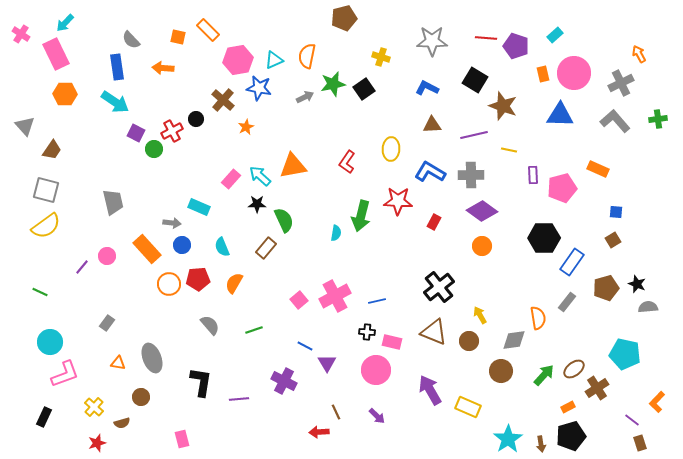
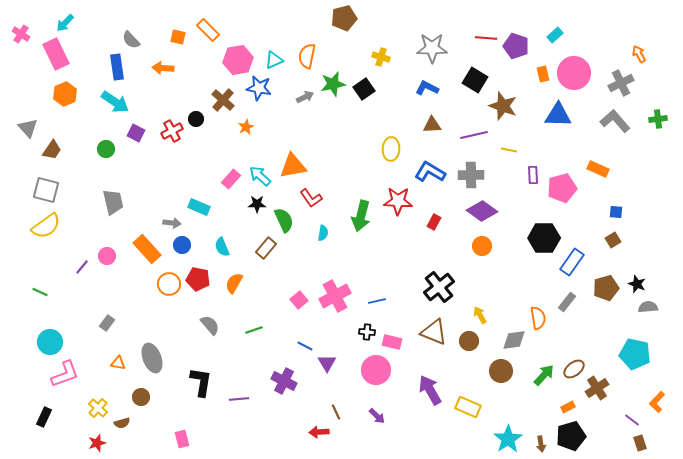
gray star at (432, 41): moved 7 px down
orange hexagon at (65, 94): rotated 25 degrees counterclockwise
blue triangle at (560, 115): moved 2 px left
gray triangle at (25, 126): moved 3 px right, 2 px down
green circle at (154, 149): moved 48 px left
red L-shape at (347, 162): moved 36 px left, 36 px down; rotated 70 degrees counterclockwise
cyan semicircle at (336, 233): moved 13 px left
red pentagon at (198, 279): rotated 15 degrees clockwise
cyan pentagon at (625, 354): moved 10 px right
yellow cross at (94, 407): moved 4 px right, 1 px down
